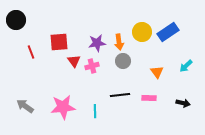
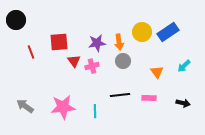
cyan arrow: moved 2 px left
